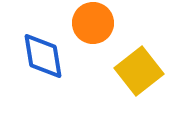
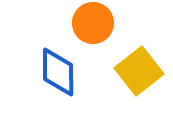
blue diamond: moved 15 px right, 16 px down; rotated 9 degrees clockwise
